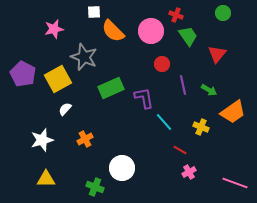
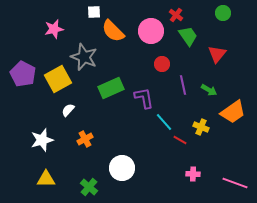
red cross: rotated 16 degrees clockwise
white semicircle: moved 3 px right, 1 px down
red line: moved 10 px up
pink cross: moved 4 px right, 2 px down; rotated 32 degrees clockwise
green cross: moved 6 px left; rotated 18 degrees clockwise
